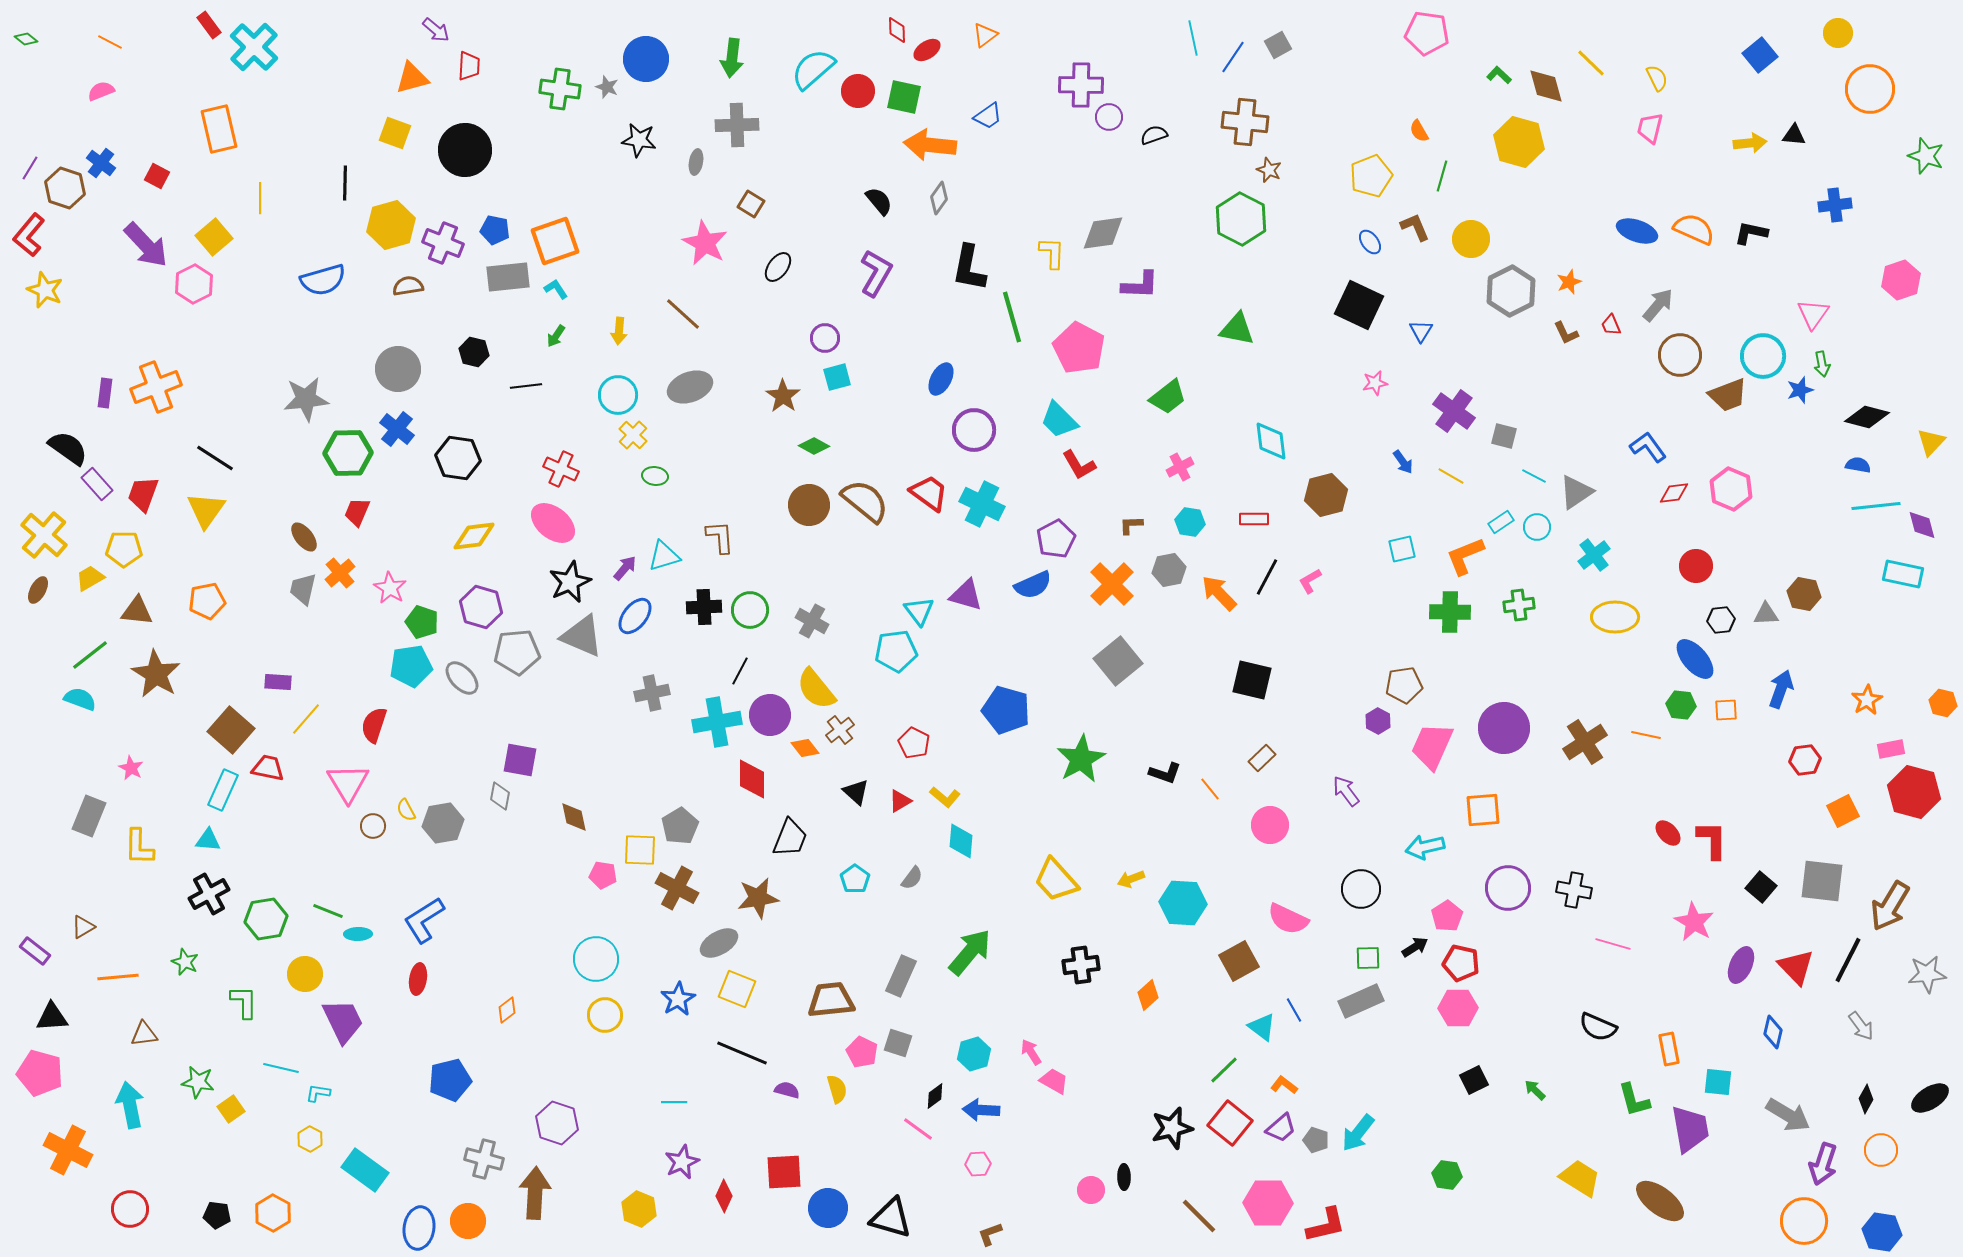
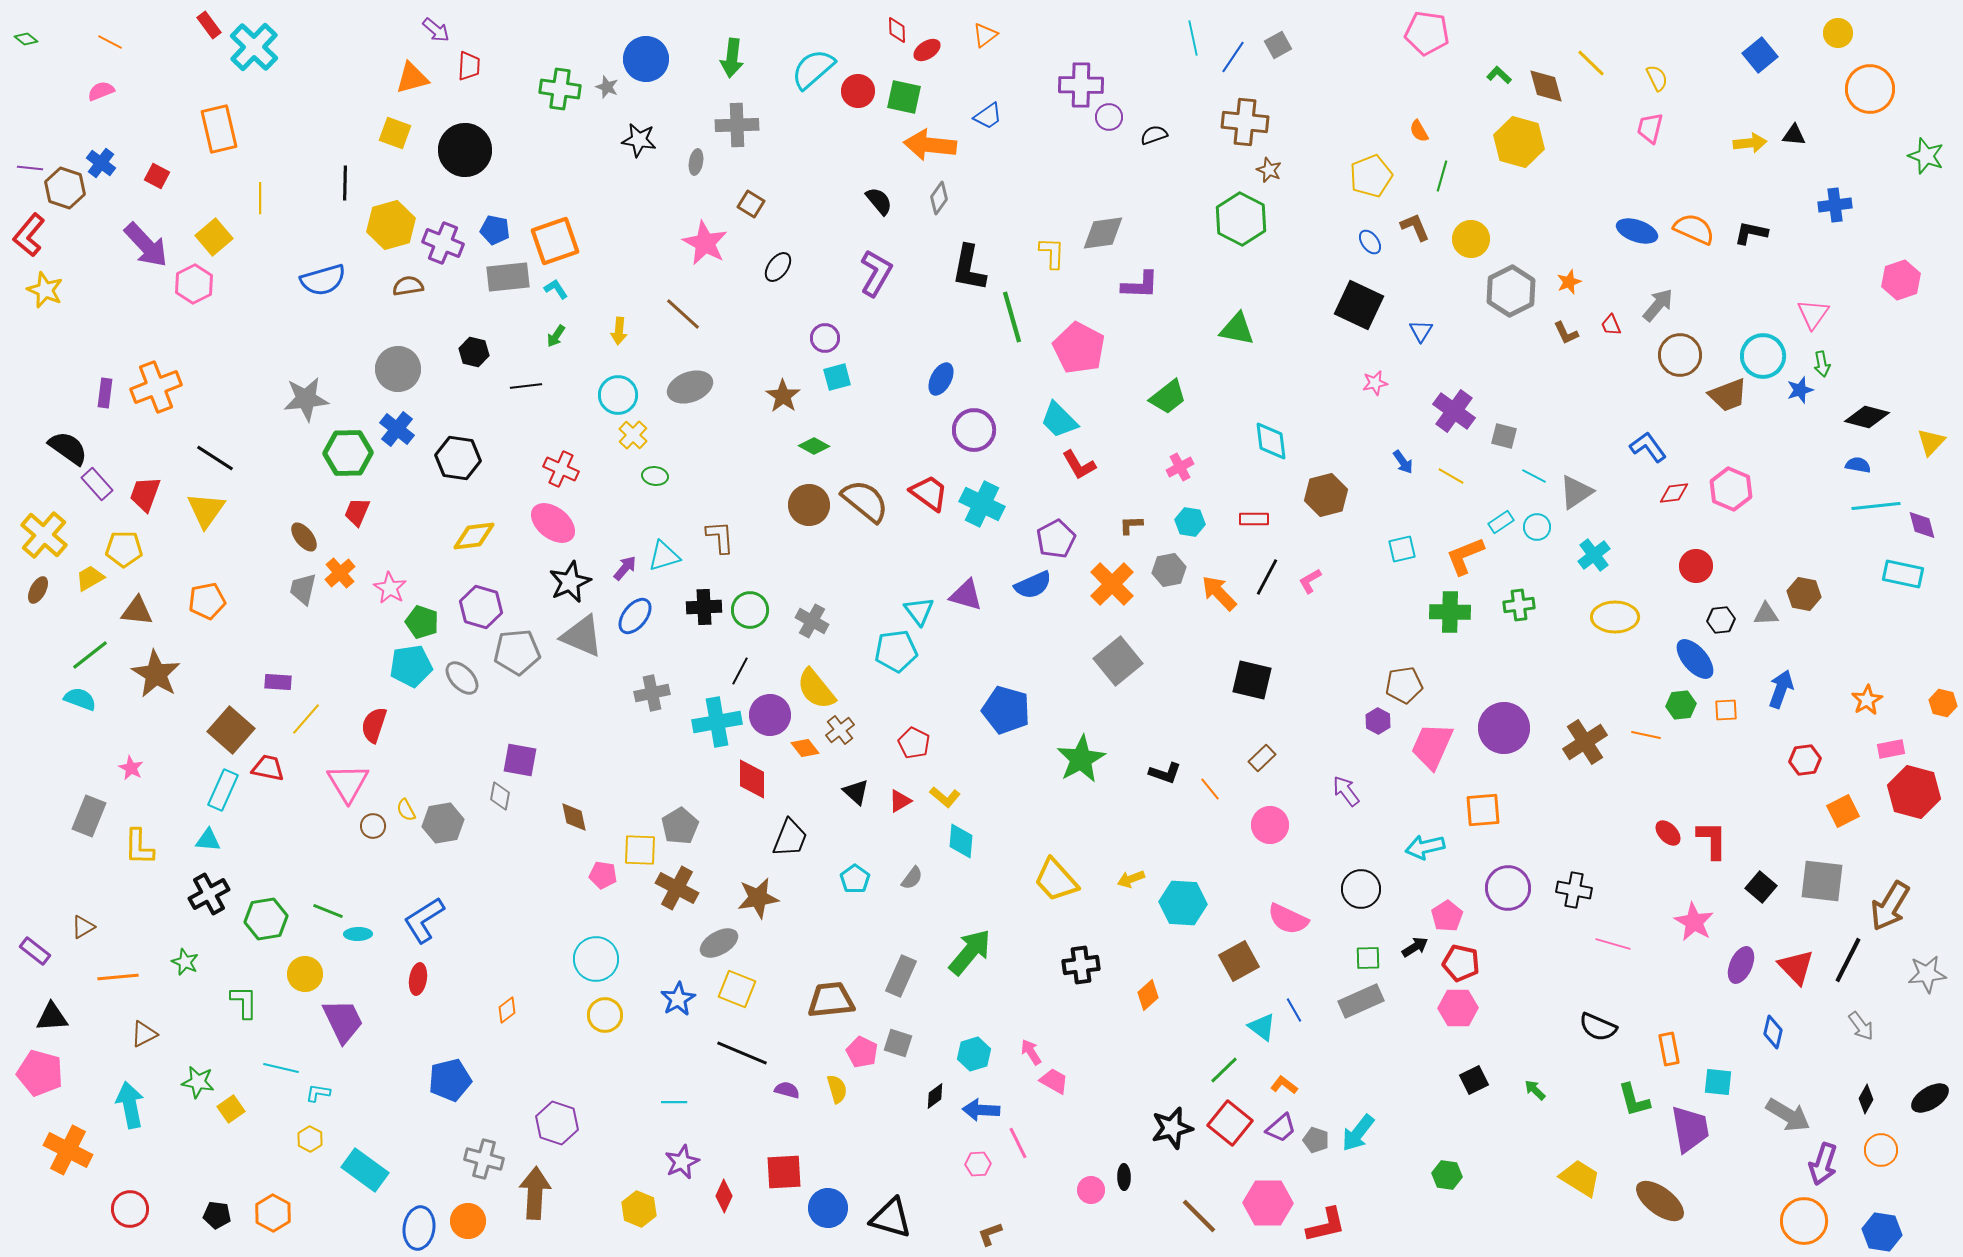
purple line at (30, 168): rotated 65 degrees clockwise
red trapezoid at (143, 494): moved 2 px right
green hexagon at (1681, 705): rotated 12 degrees counterclockwise
brown triangle at (144, 1034): rotated 20 degrees counterclockwise
pink line at (918, 1129): moved 100 px right, 14 px down; rotated 28 degrees clockwise
